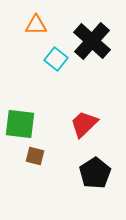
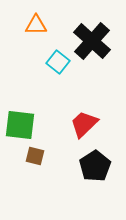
cyan square: moved 2 px right, 3 px down
green square: moved 1 px down
black pentagon: moved 7 px up
